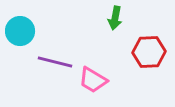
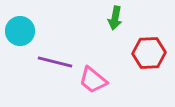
red hexagon: moved 1 px down
pink trapezoid: rotated 8 degrees clockwise
